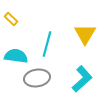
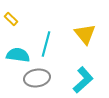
yellow triangle: rotated 10 degrees counterclockwise
cyan line: moved 1 px left
cyan semicircle: moved 2 px right, 1 px up
cyan L-shape: moved 1 px right, 1 px down
